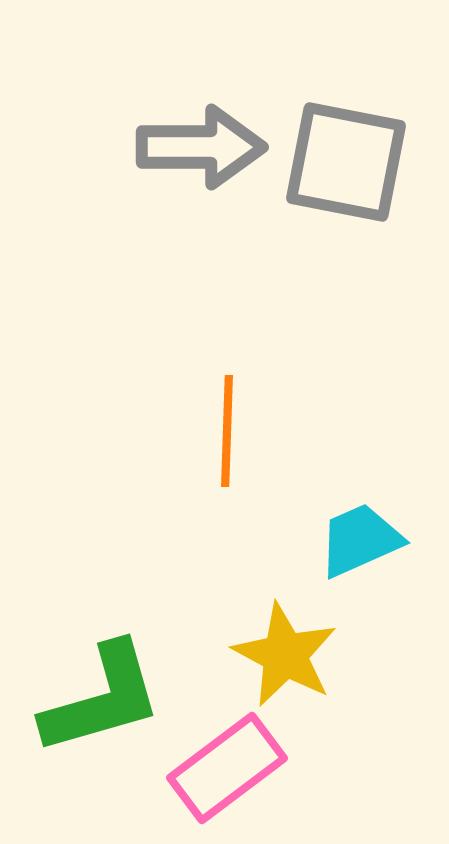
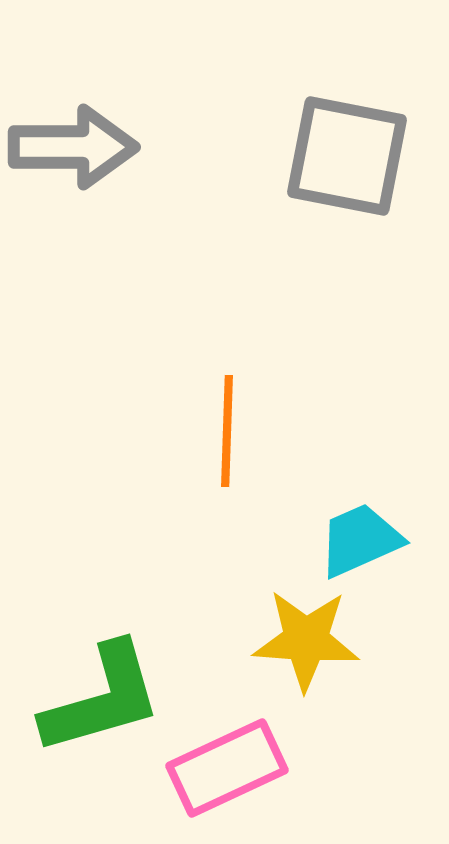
gray arrow: moved 128 px left
gray square: moved 1 px right, 6 px up
yellow star: moved 21 px right, 15 px up; rotated 24 degrees counterclockwise
pink rectangle: rotated 12 degrees clockwise
